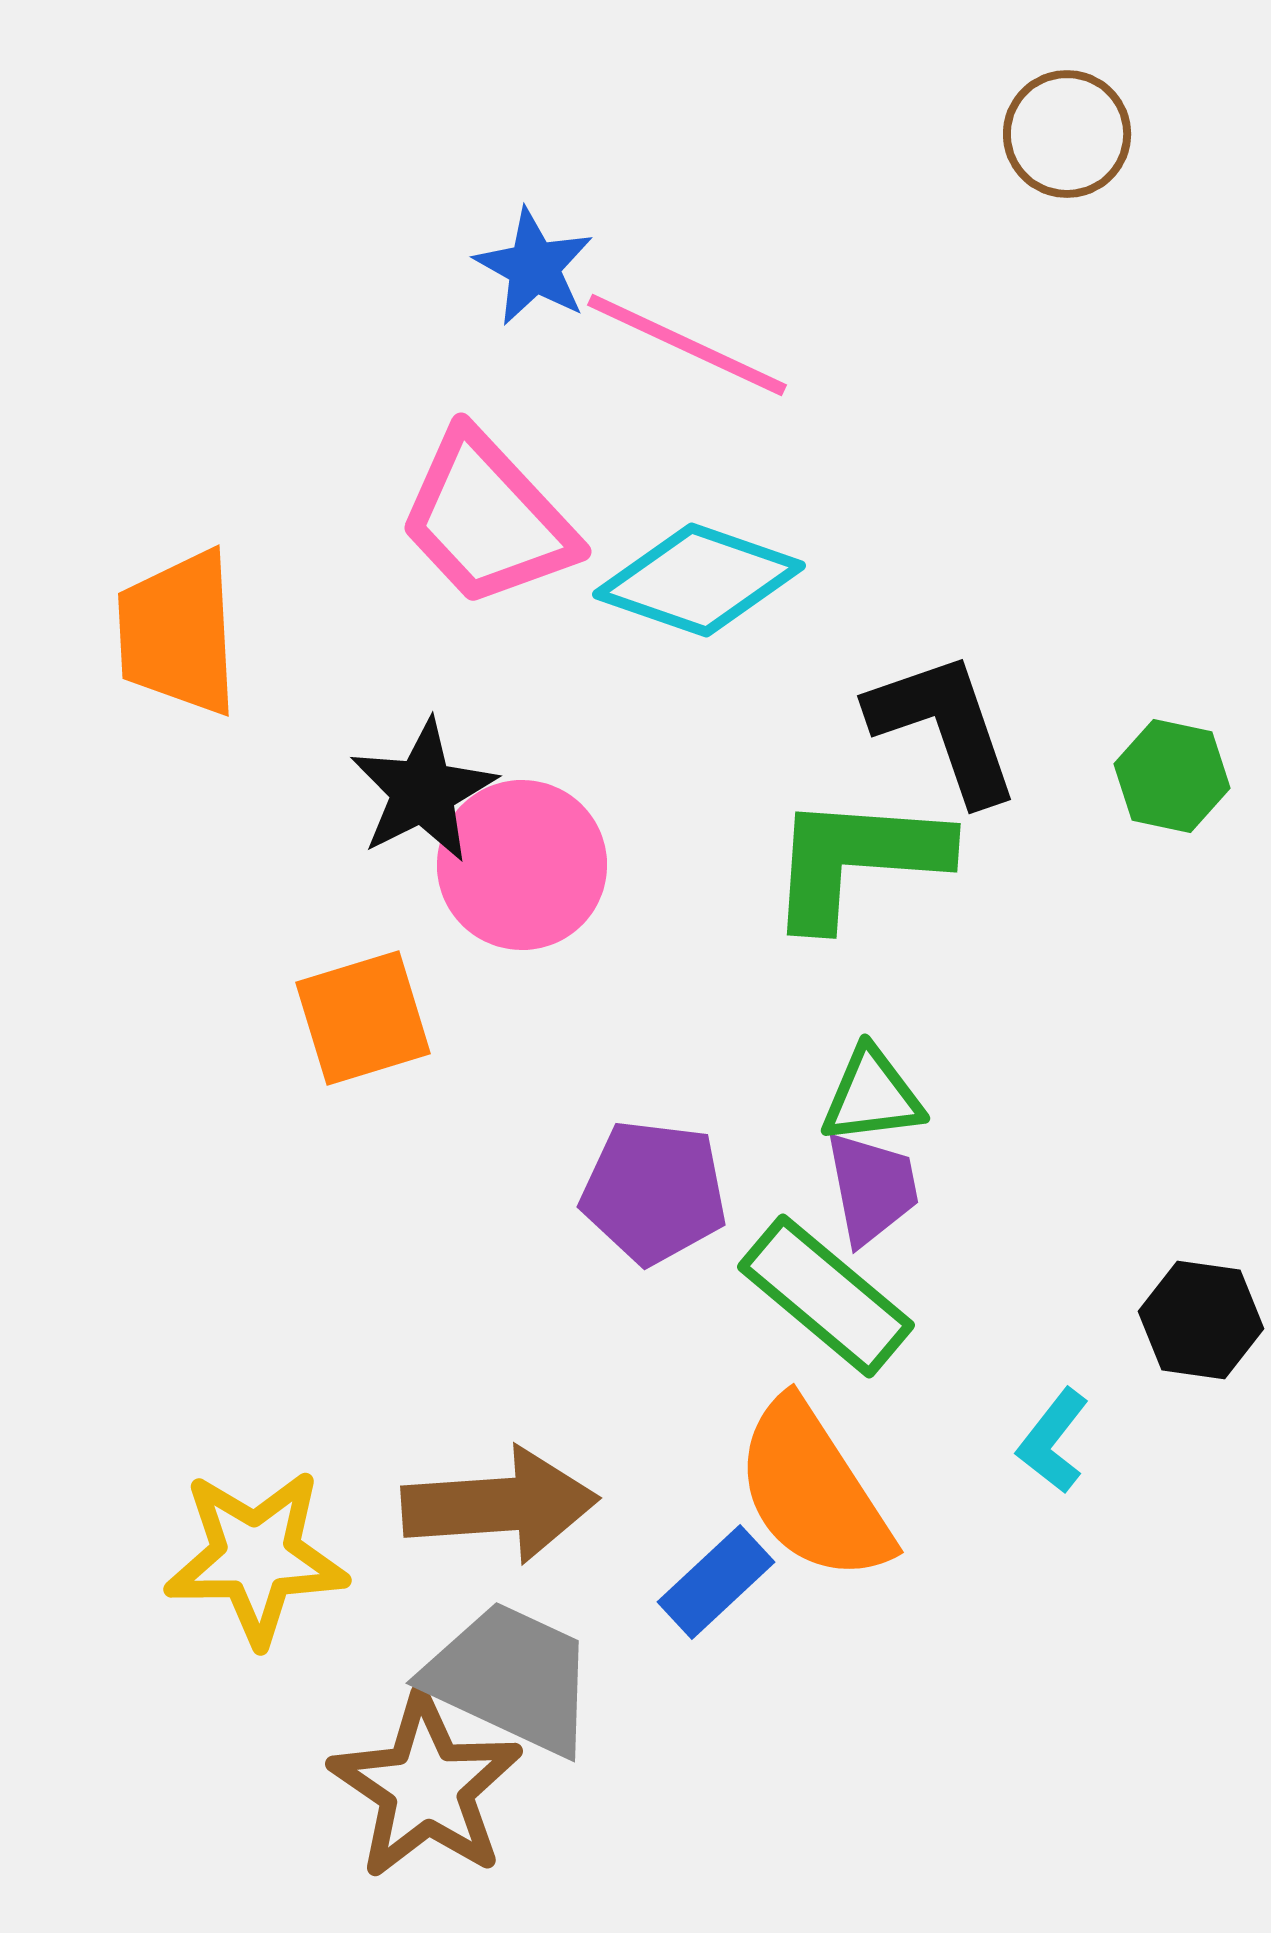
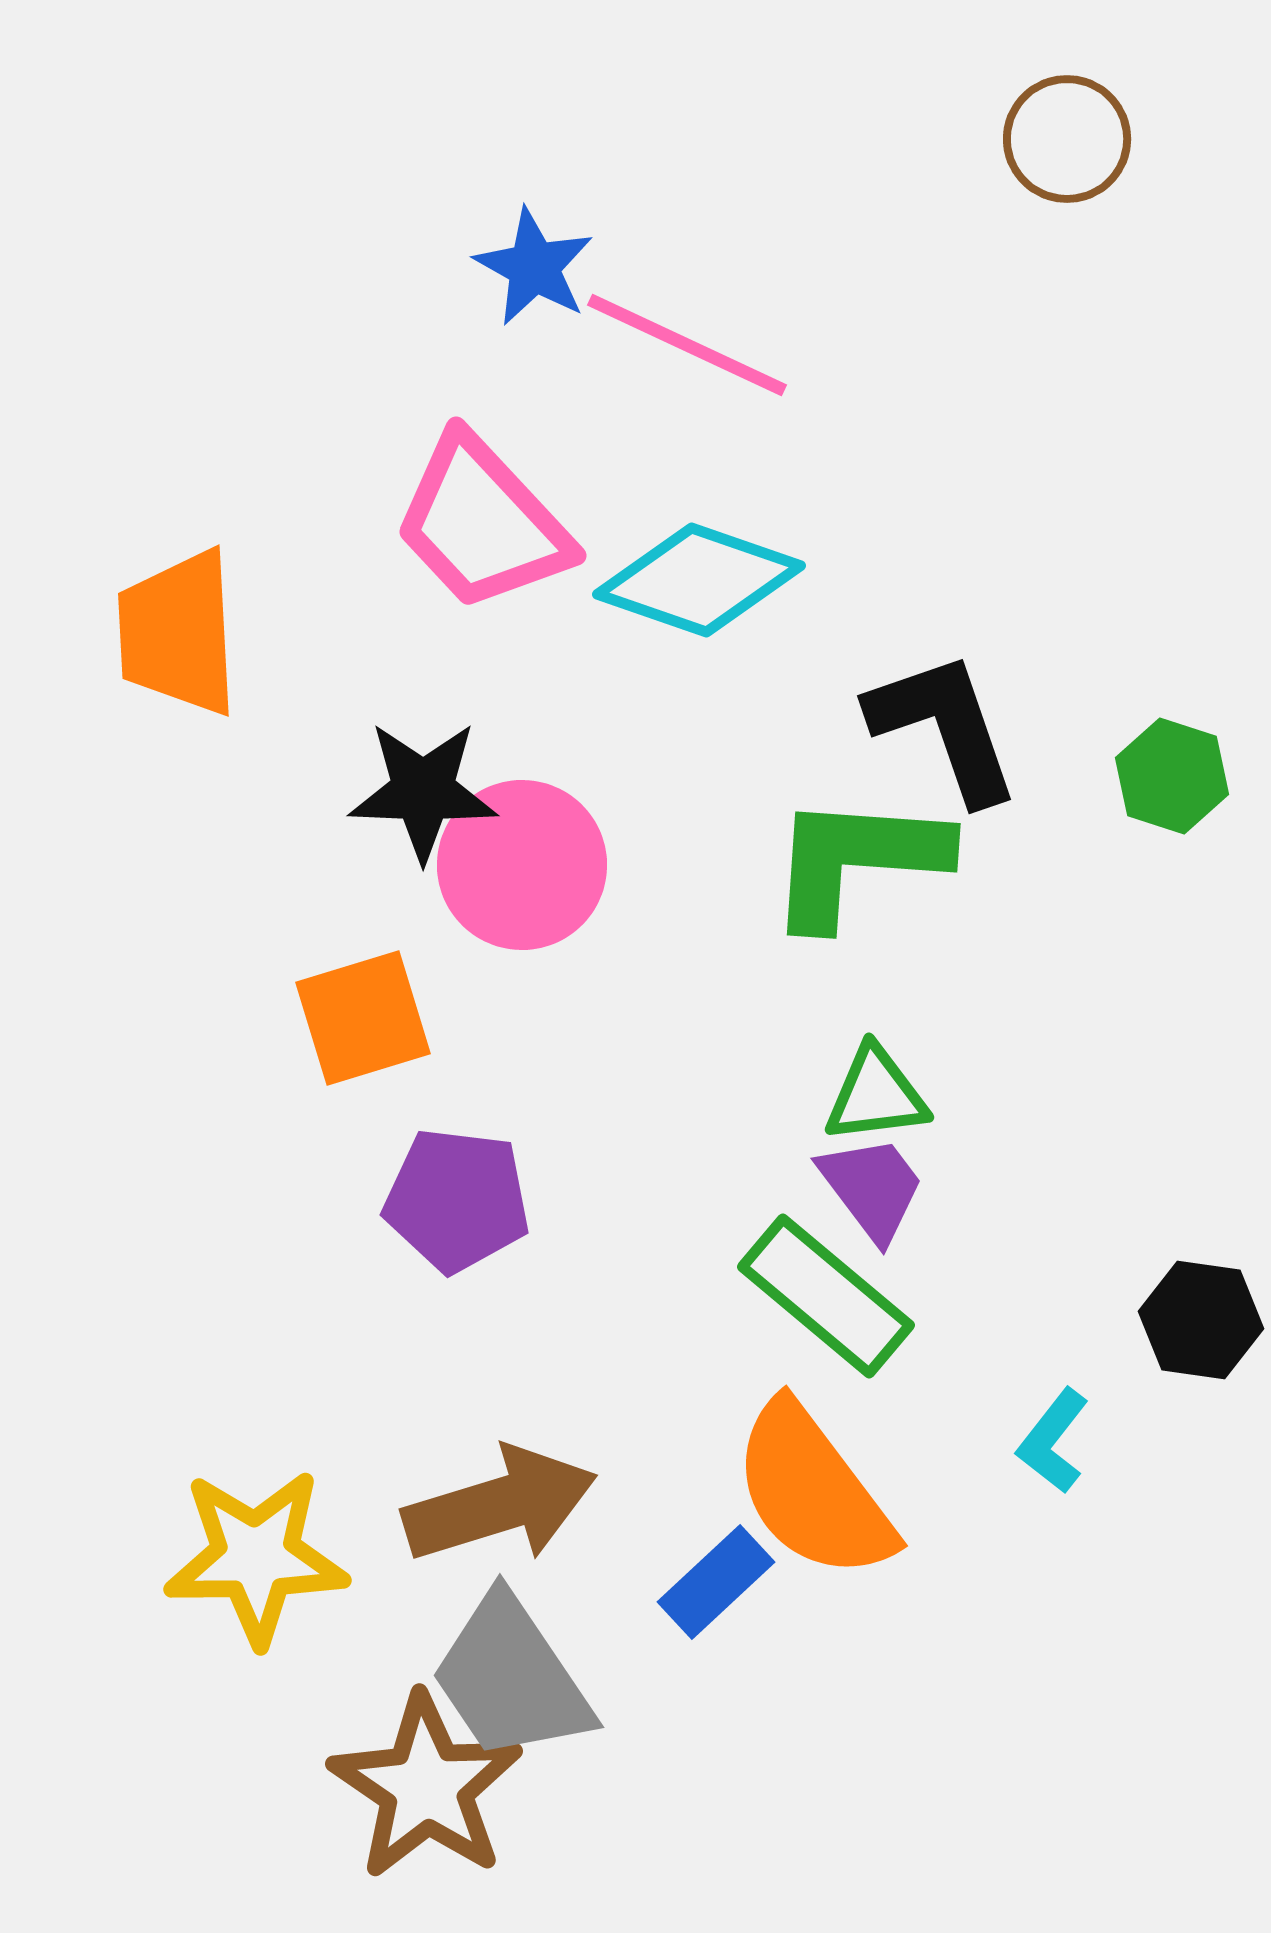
brown circle: moved 5 px down
pink trapezoid: moved 5 px left, 4 px down
green hexagon: rotated 6 degrees clockwise
black star: rotated 29 degrees clockwise
green triangle: moved 4 px right, 1 px up
purple trapezoid: rotated 26 degrees counterclockwise
purple pentagon: moved 197 px left, 8 px down
orange semicircle: rotated 4 degrees counterclockwise
brown arrow: rotated 13 degrees counterclockwise
gray trapezoid: rotated 149 degrees counterclockwise
